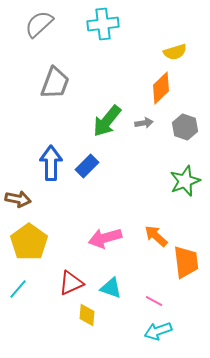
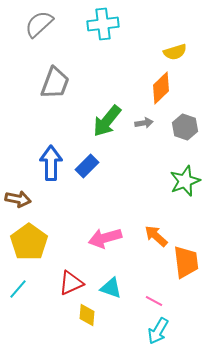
cyan arrow: rotated 40 degrees counterclockwise
